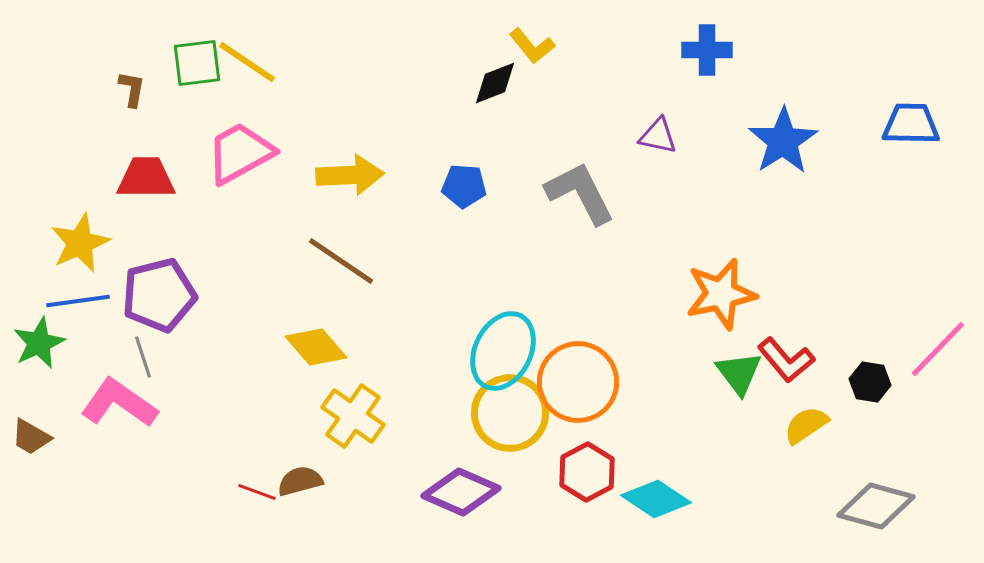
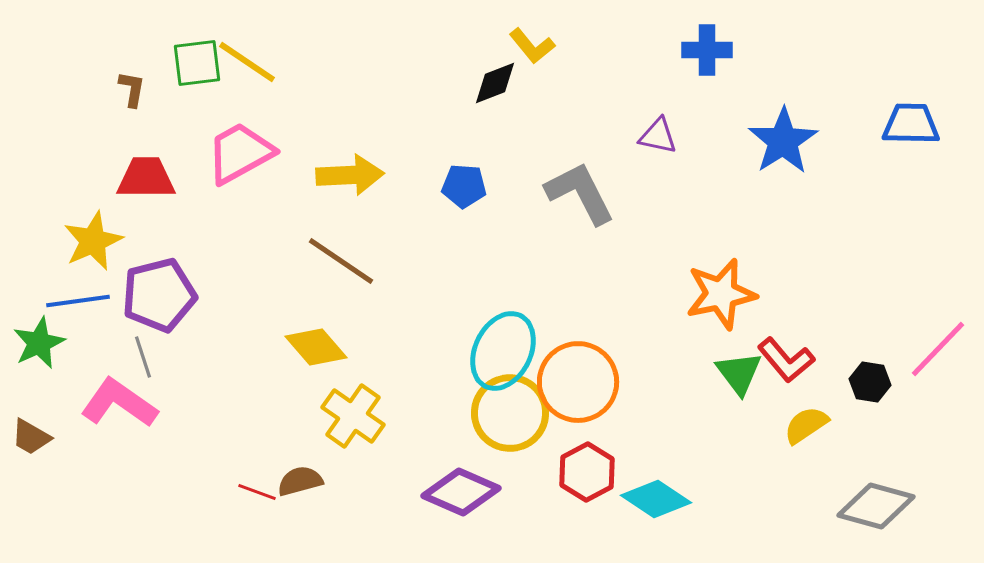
yellow star: moved 13 px right, 2 px up
